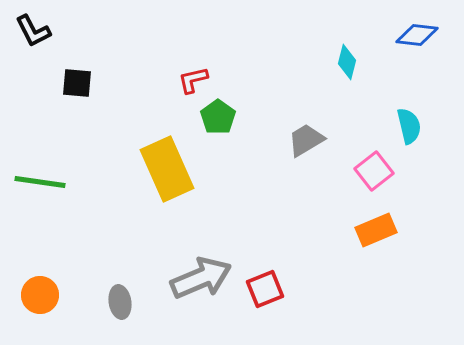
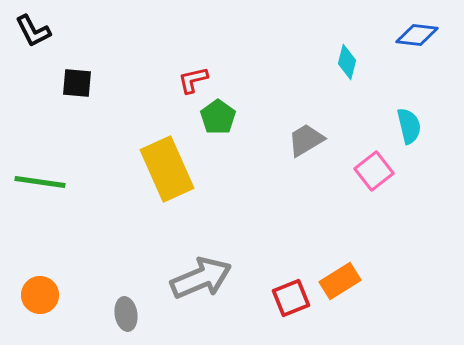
orange rectangle: moved 36 px left, 51 px down; rotated 9 degrees counterclockwise
red square: moved 26 px right, 9 px down
gray ellipse: moved 6 px right, 12 px down
